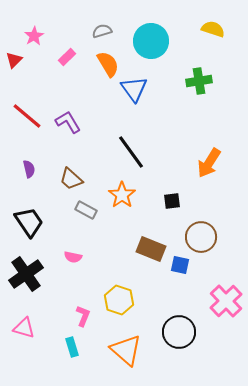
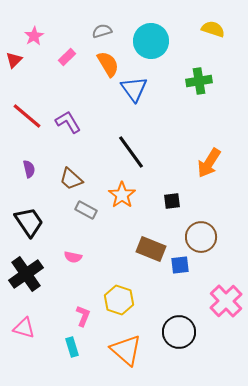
blue square: rotated 18 degrees counterclockwise
